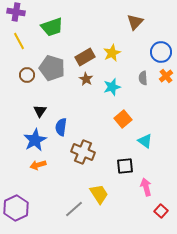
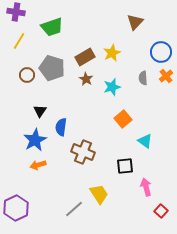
yellow line: rotated 60 degrees clockwise
